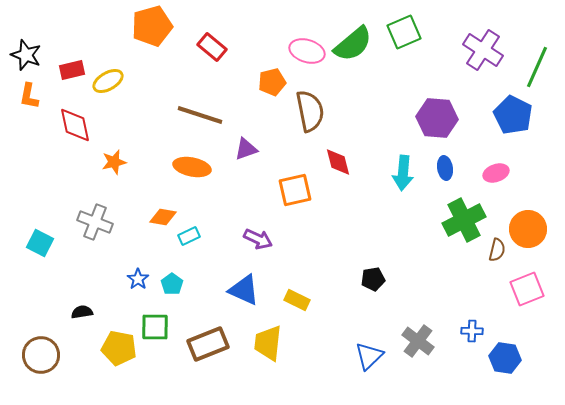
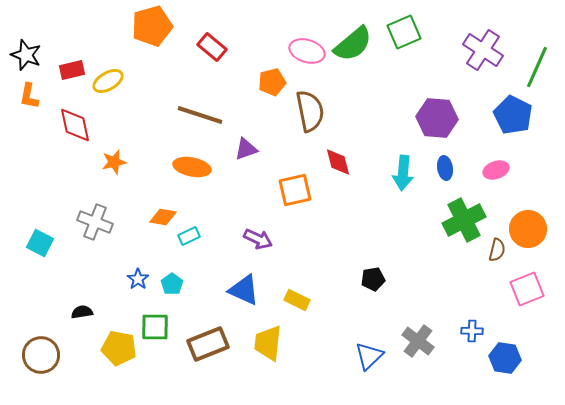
pink ellipse at (496, 173): moved 3 px up
